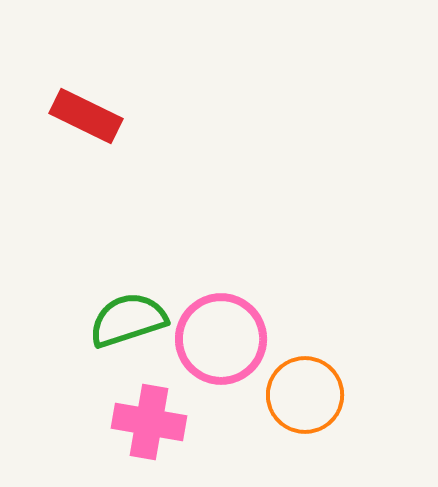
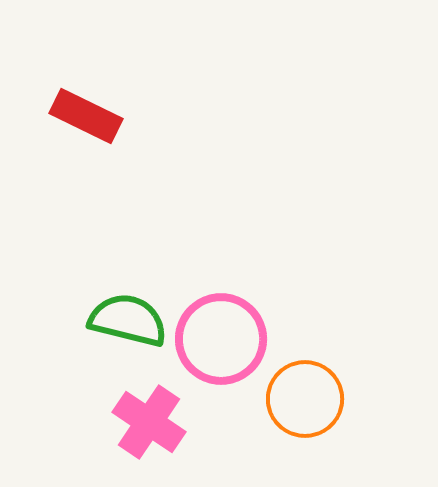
green semicircle: rotated 32 degrees clockwise
orange circle: moved 4 px down
pink cross: rotated 24 degrees clockwise
